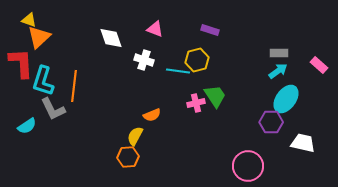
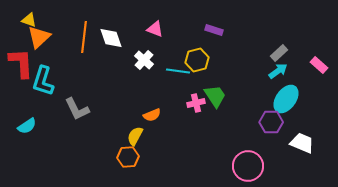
purple rectangle: moved 4 px right
gray rectangle: rotated 42 degrees counterclockwise
white cross: rotated 24 degrees clockwise
orange line: moved 10 px right, 49 px up
gray L-shape: moved 24 px right
white trapezoid: moved 1 px left; rotated 10 degrees clockwise
